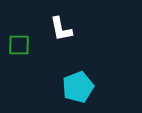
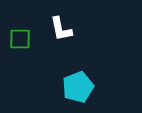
green square: moved 1 px right, 6 px up
